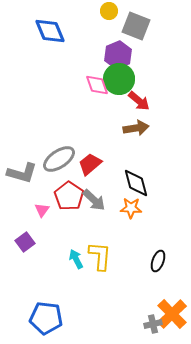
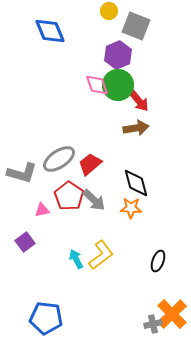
green circle: moved 1 px left, 6 px down
red arrow: rotated 10 degrees clockwise
pink triangle: rotated 42 degrees clockwise
yellow L-shape: moved 1 px right, 1 px up; rotated 48 degrees clockwise
